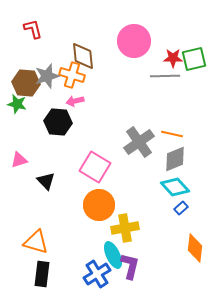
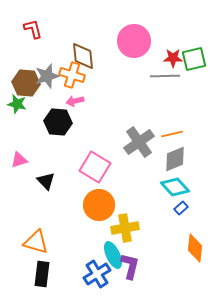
orange line: rotated 25 degrees counterclockwise
